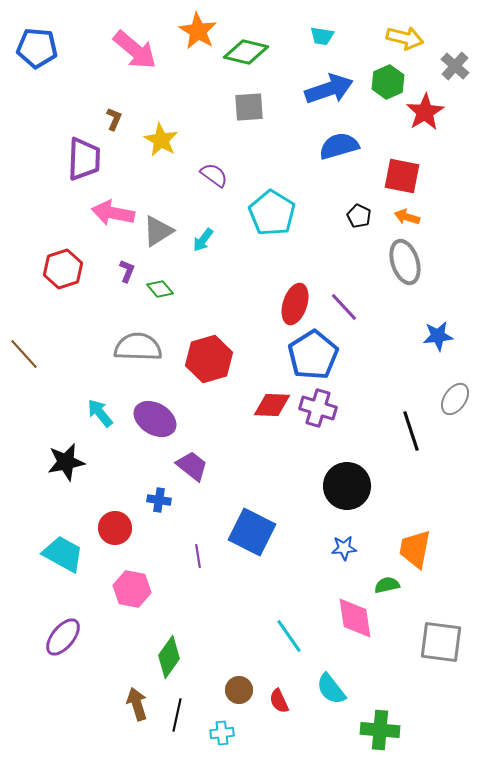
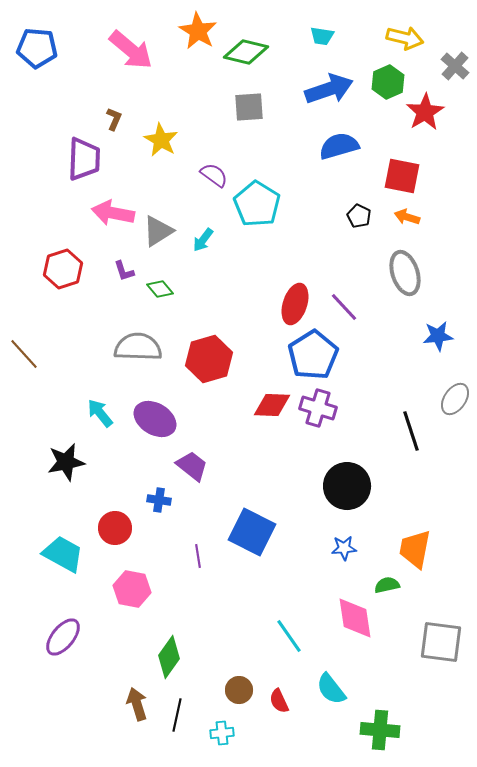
pink arrow at (135, 50): moved 4 px left
cyan pentagon at (272, 213): moved 15 px left, 9 px up
gray ellipse at (405, 262): moved 11 px down
purple L-shape at (127, 271): moved 3 px left; rotated 140 degrees clockwise
